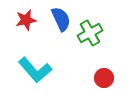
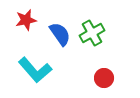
blue semicircle: moved 1 px left, 15 px down; rotated 10 degrees counterclockwise
green cross: moved 2 px right
